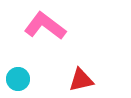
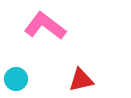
cyan circle: moved 2 px left
